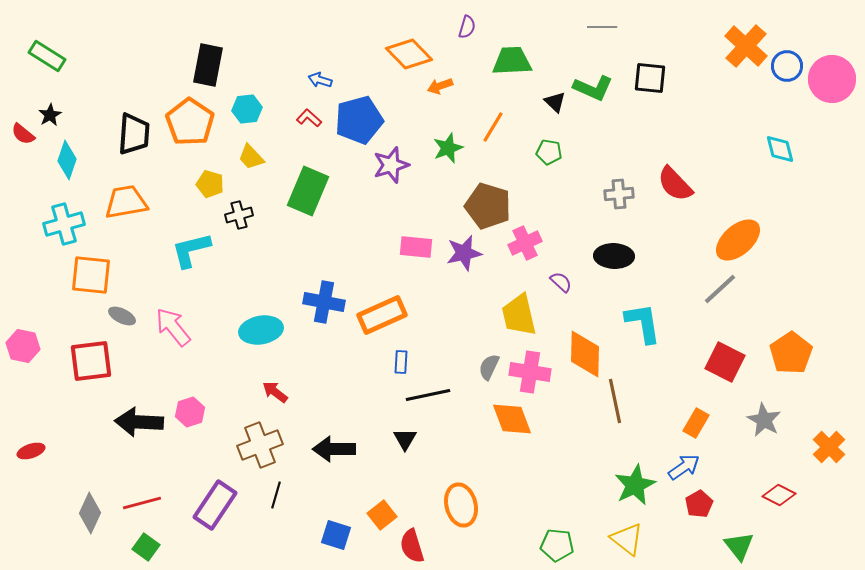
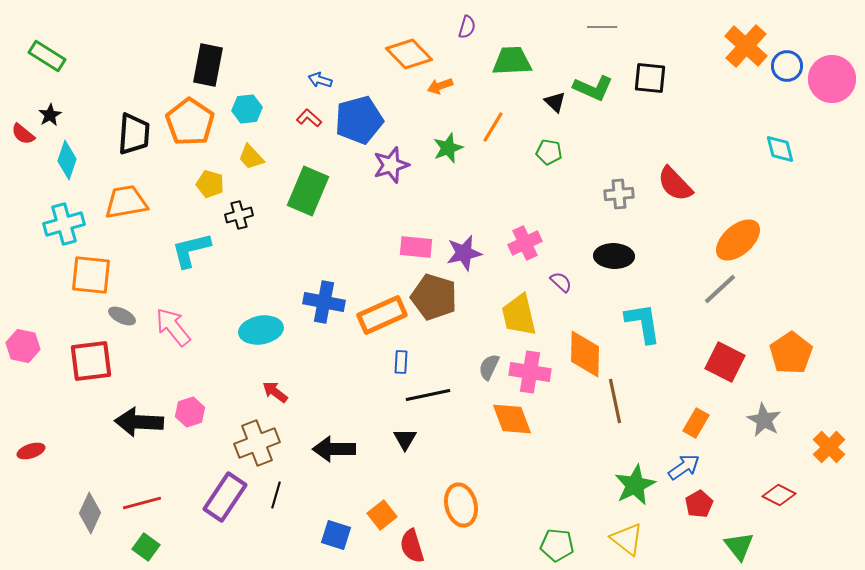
brown pentagon at (488, 206): moved 54 px left, 91 px down
brown cross at (260, 445): moved 3 px left, 2 px up
purple rectangle at (215, 505): moved 10 px right, 8 px up
